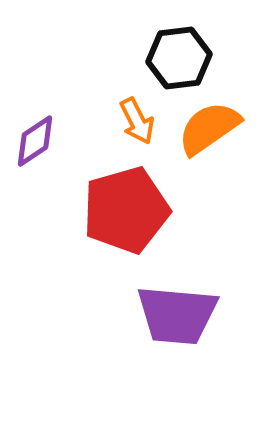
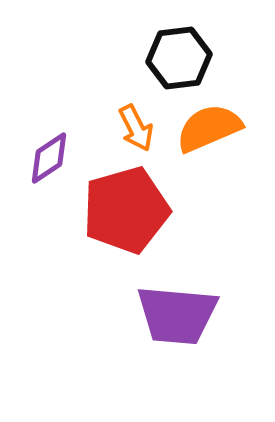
orange arrow: moved 1 px left, 7 px down
orange semicircle: rotated 12 degrees clockwise
purple diamond: moved 14 px right, 17 px down
